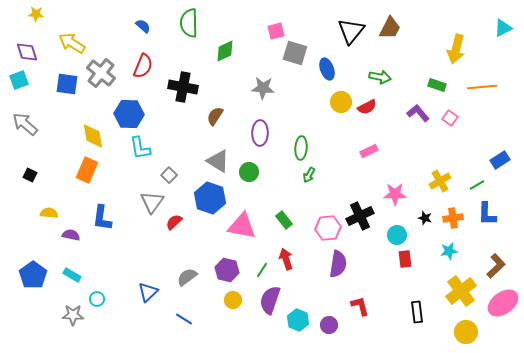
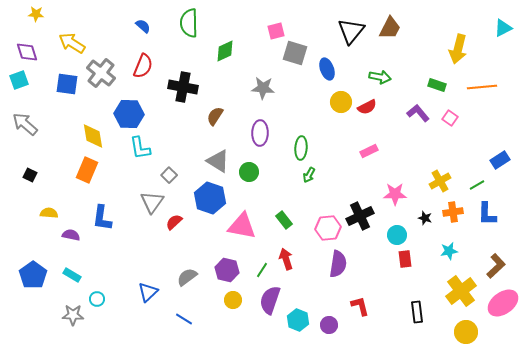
yellow arrow at (456, 49): moved 2 px right
orange cross at (453, 218): moved 6 px up
